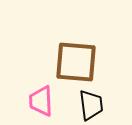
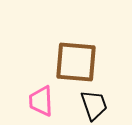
black trapezoid: moved 3 px right; rotated 12 degrees counterclockwise
